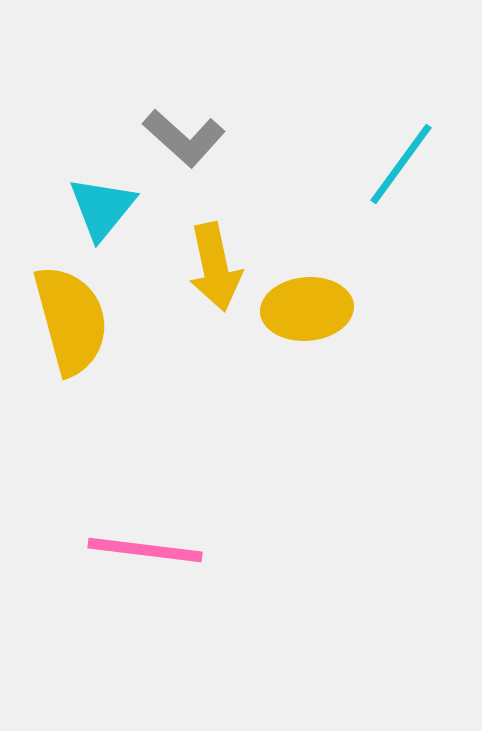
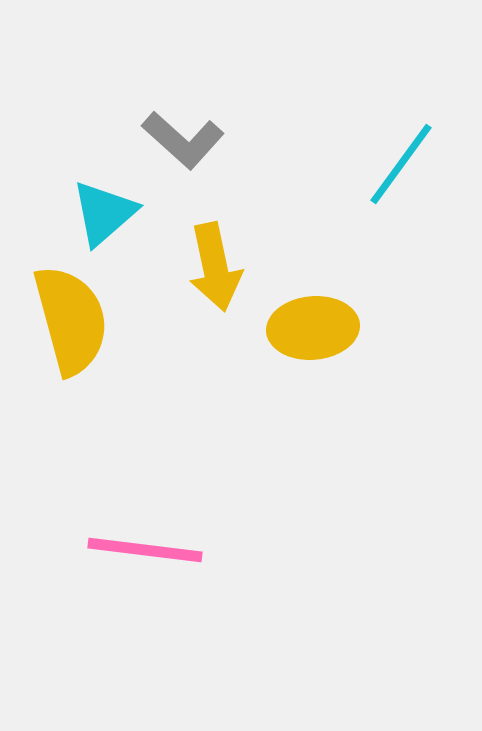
gray L-shape: moved 1 px left, 2 px down
cyan triangle: moved 2 px right, 5 px down; rotated 10 degrees clockwise
yellow ellipse: moved 6 px right, 19 px down
